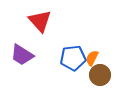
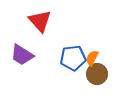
brown circle: moved 3 px left, 1 px up
